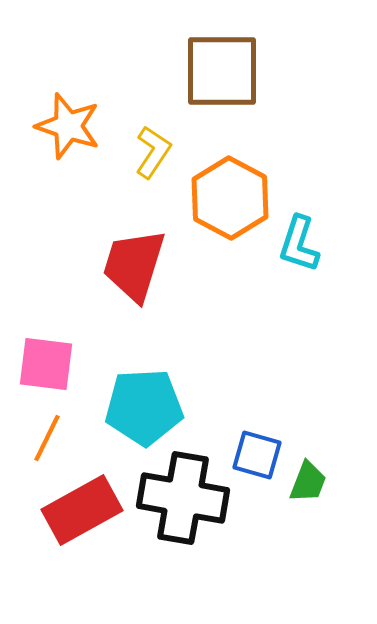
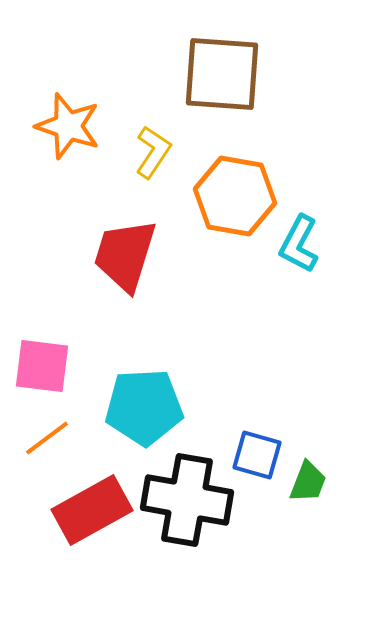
brown square: moved 3 px down; rotated 4 degrees clockwise
orange hexagon: moved 5 px right, 2 px up; rotated 18 degrees counterclockwise
cyan L-shape: rotated 10 degrees clockwise
red trapezoid: moved 9 px left, 10 px up
pink square: moved 4 px left, 2 px down
orange line: rotated 27 degrees clockwise
black cross: moved 4 px right, 2 px down
red rectangle: moved 10 px right
